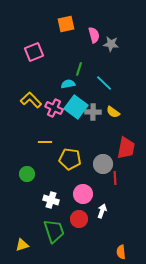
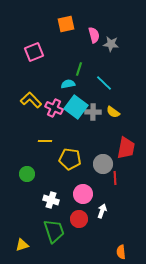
yellow line: moved 1 px up
